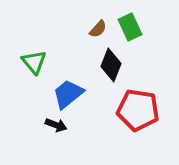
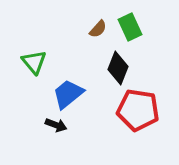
black diamond: moved 7 px right, 3 px down
